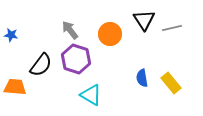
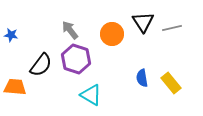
black triangle: moved 1 px left, 2 px down
orange circle: moved 2 px right
